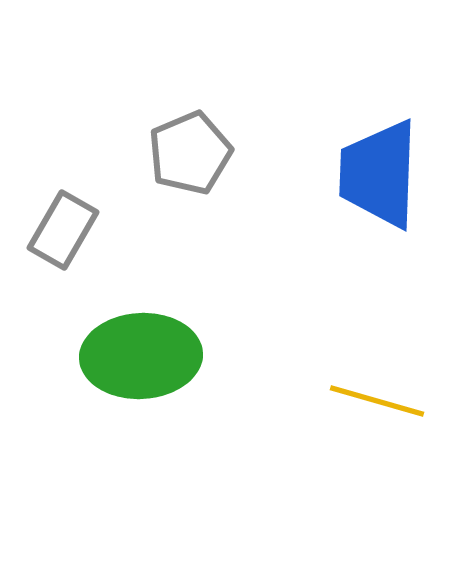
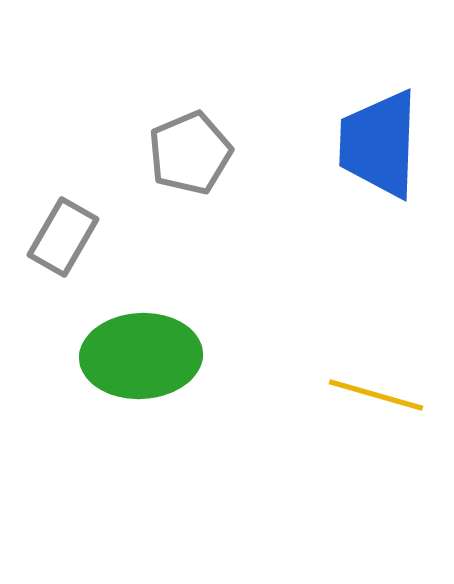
blue trapezoid: moved 30 px up
gray rectangle: moved 7 px down
yellow line: moved 1 px left, 6 px up
